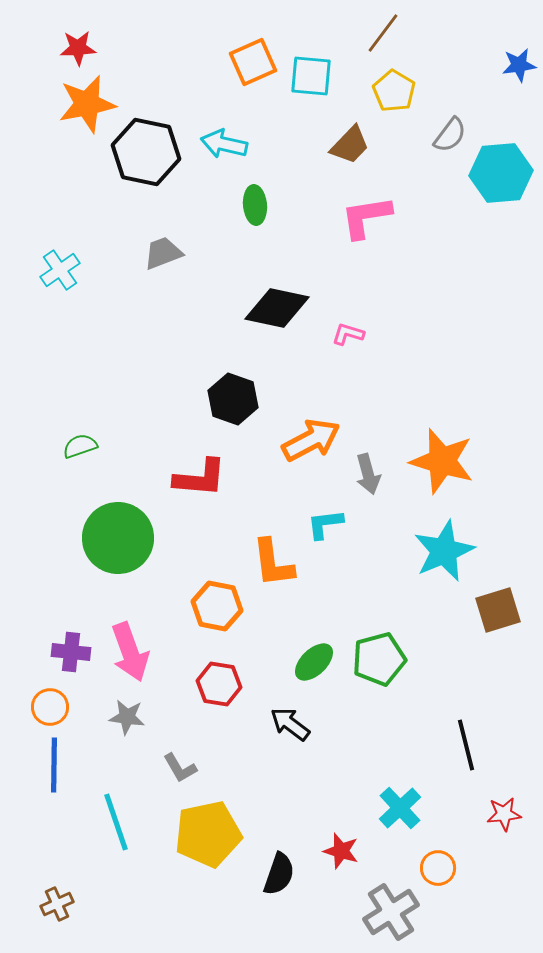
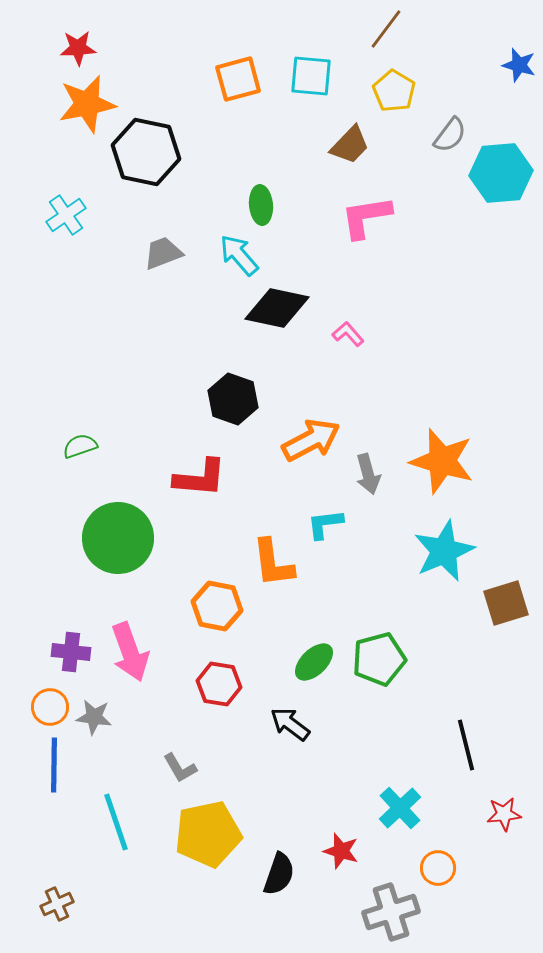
brown line at (383, 33): moved 3 px right, 4 px up
orange square at (253, 62): moved 15 px left, 17 px down; rotated 9 degrees clockwise
blue star at (519, 65): rotated 24 degrees clockwise
cyan arrow at (224, 144): moved 15 px right, 111 px down; rotated 36 degrees clockwise
green ellipse at (255, 205): moved 6 px right
cyan cross at (60, 270): moved 6 px right, 55 px up
pink L-shape at (348, 334): rotated 32 degrees clockwise
brown square at (498, 610): moved 8 px right, 7 px up
gray star at (127, 717): moved 33 px left
gray cross at (391, 912): rotated 14 degrees clockwise
